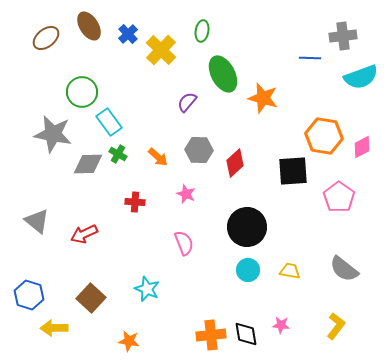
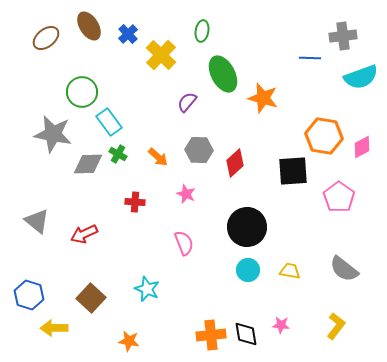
yellow cross at (161, 50): moved 5 px down
